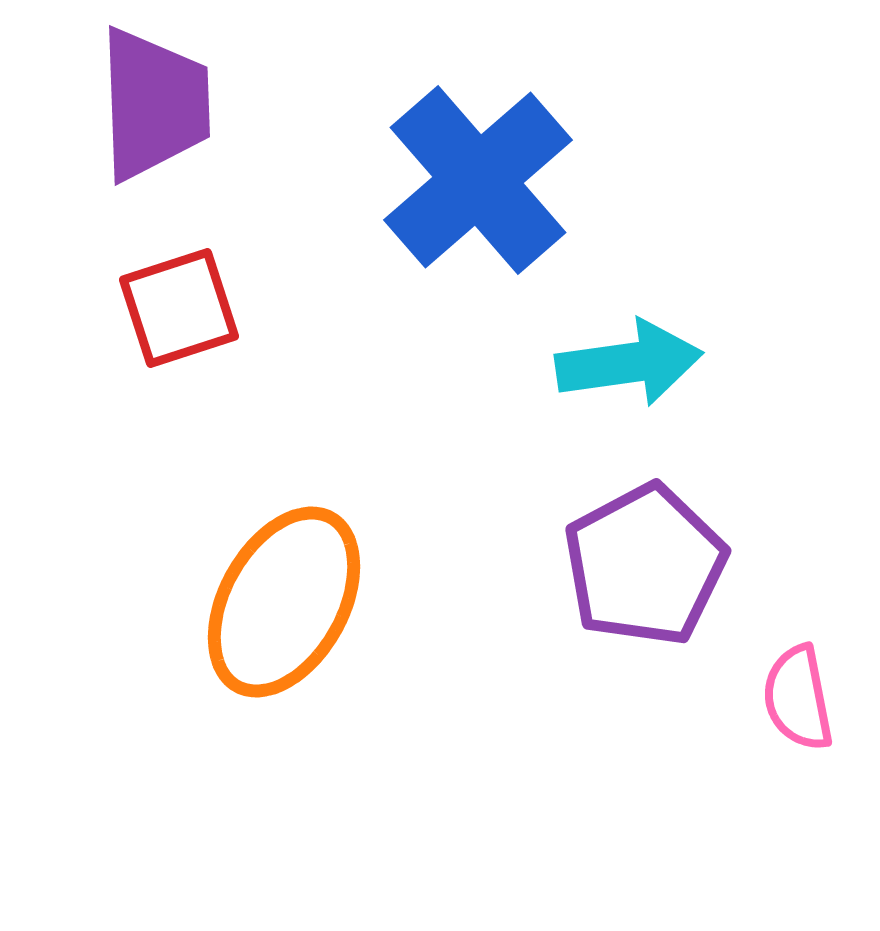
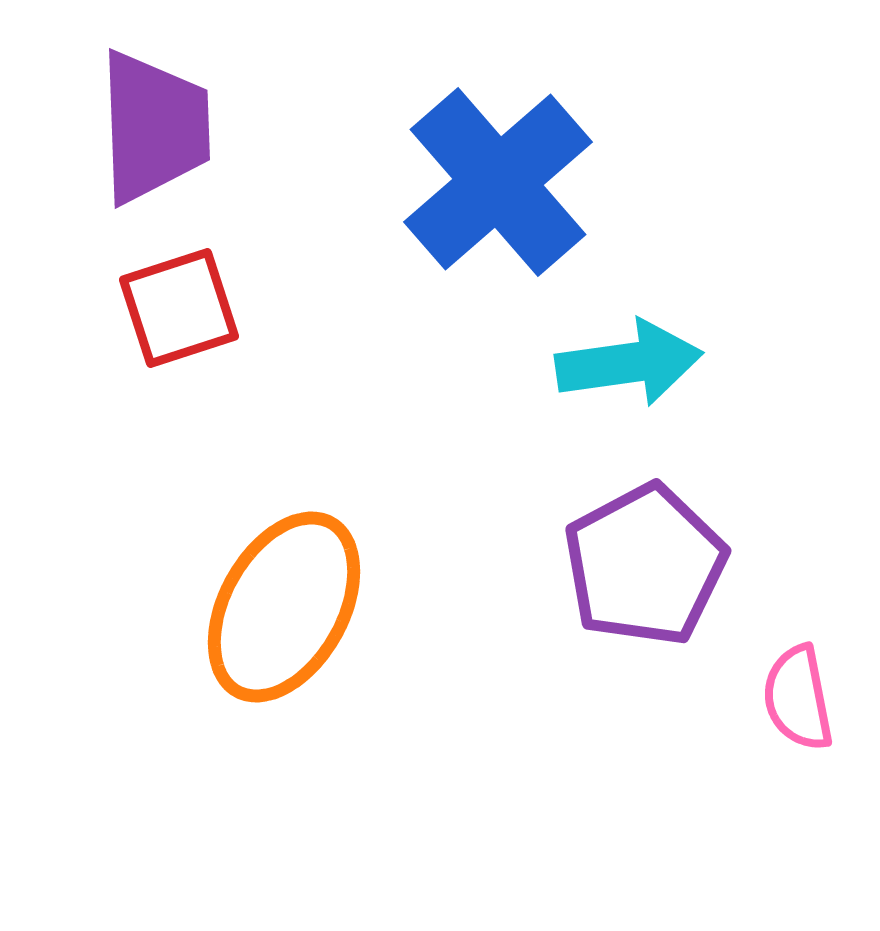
purple trapezoid: moved 23 px down
blue cross: moved 20 px right, 2 px down
orange ellipse: moved 5 px down
